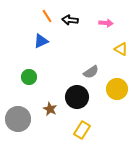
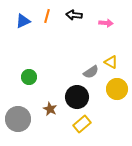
orange line: rotated 48 degrees clockwise
black arrow: moved 4 px right, 5 px up
blue triangle: moved 18 px left, 20 px up
yellow triangle: moved 10 px left, 13 px down
yellow rectangle: moved 6 px up; rotated 18 degrees clockwise
